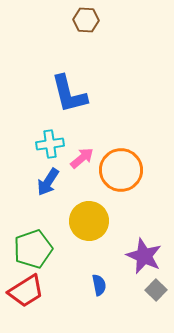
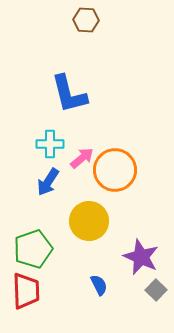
cyan cross: rotated 8 degrees clockwise
orange circle: moved 6 px left
purple star: moved 3 px left, 1 px down
blue semicircle: rotated 15 degrees counterclockwise
red trapezoid: rotated 60 degrees counterclockwise
